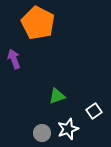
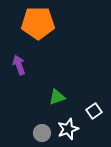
orange pentagon: rotated 28 degrees counterclockwise
purple arrow: moved 5 px right, 6 px down
green triangle: moved 1 px down
